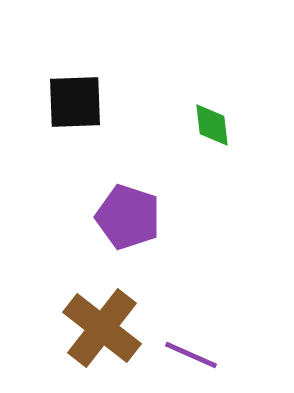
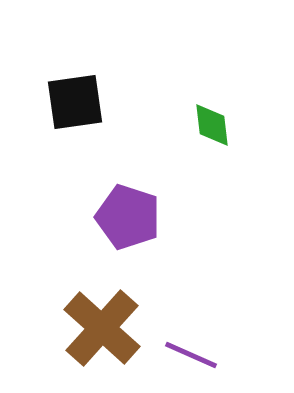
black square: rotated 6 degrees counterclockwise
brown cross: rotated 4 degrees clockwise
